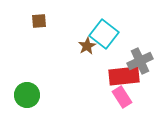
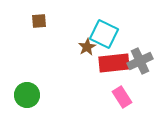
cyan square: rotated 12 degrees counterclockwise
brown star: moved 1 px down
red rectangle: moved 10 px left, 13 px up
